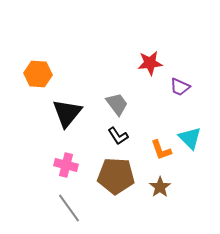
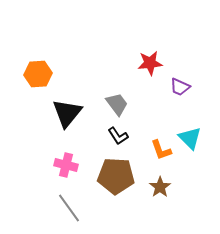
orange hexagon: rotated 8 degrees counterclockwise
